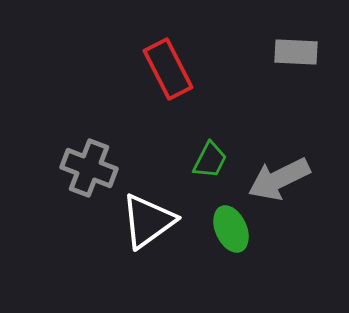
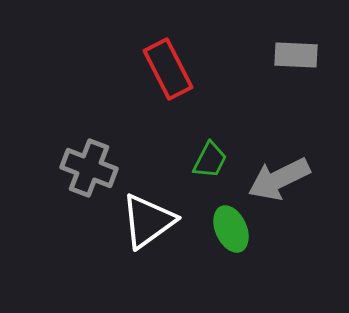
gray rectangle: moved 3 px down
